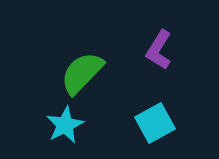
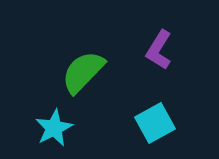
green semicircle: moved 1 px right, 1 px up
cyan star: moved 11 px left, 3 px down
